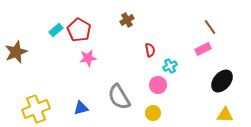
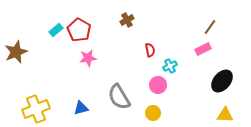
brown line: rotated 70 degrees clockwise
